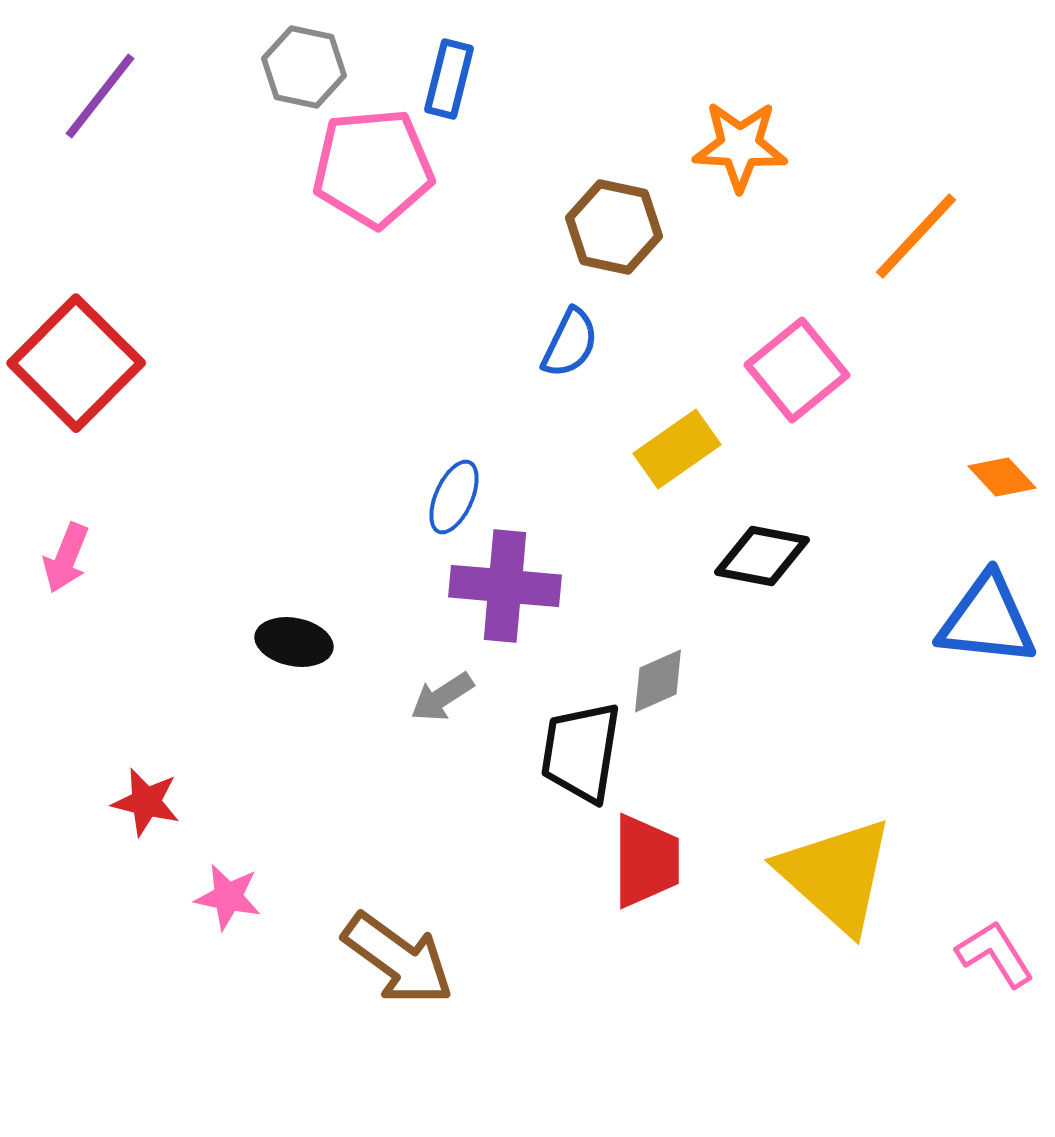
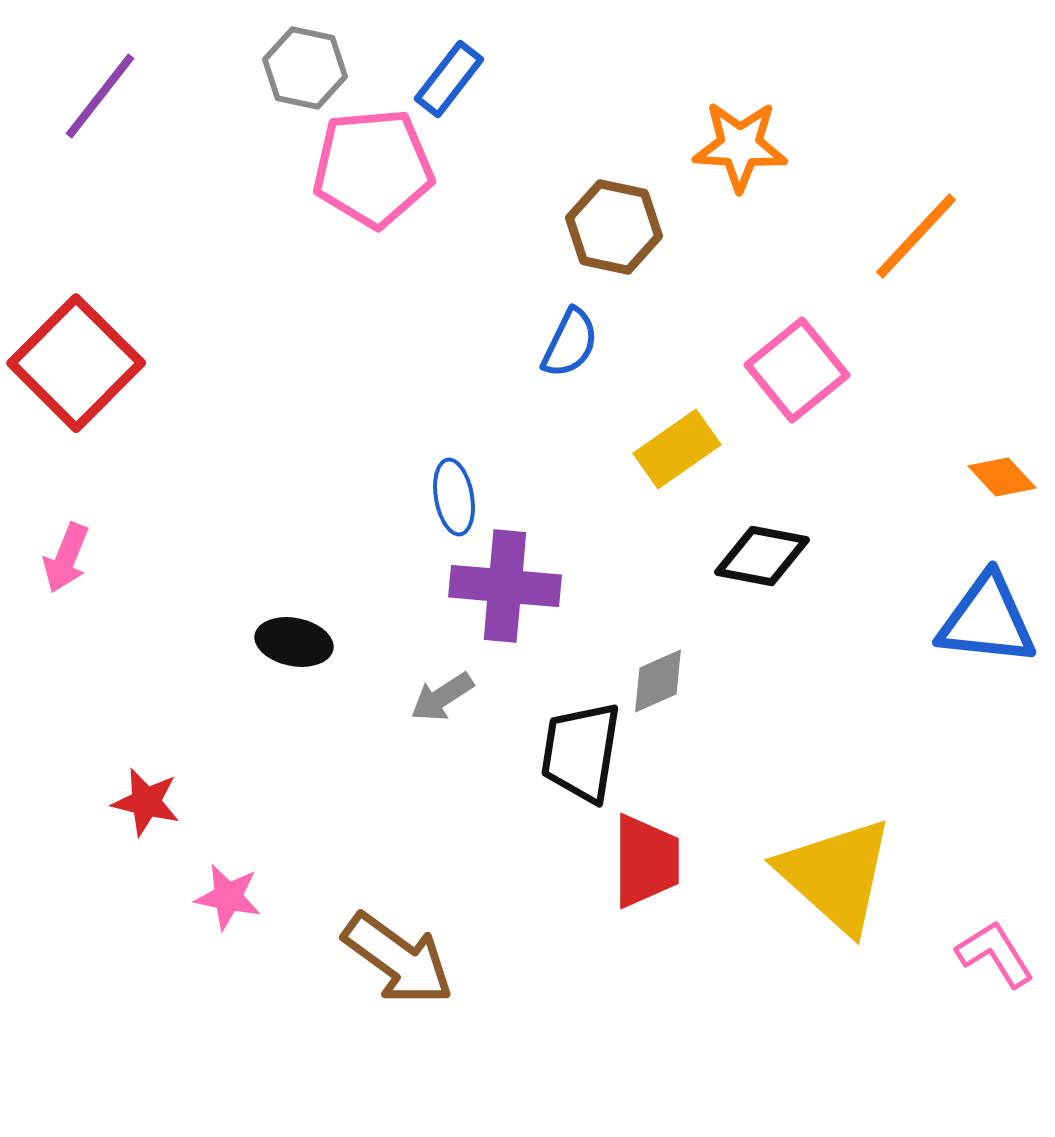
gray hexagon: moved 1 px right, 1 px down
blue rectangle: rotated 24 degrees clockwise
blue ellipse: rotated 34 degrees counterclockwise
